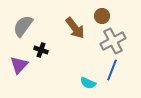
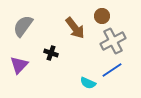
black cross: moved 10 px right, 3 px down
blue line: rotated 35 degrees clockwise
